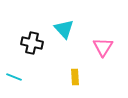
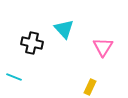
yellow rectangle: moved 15 px right, 10 px down; rotated 28 degrees clockwise
